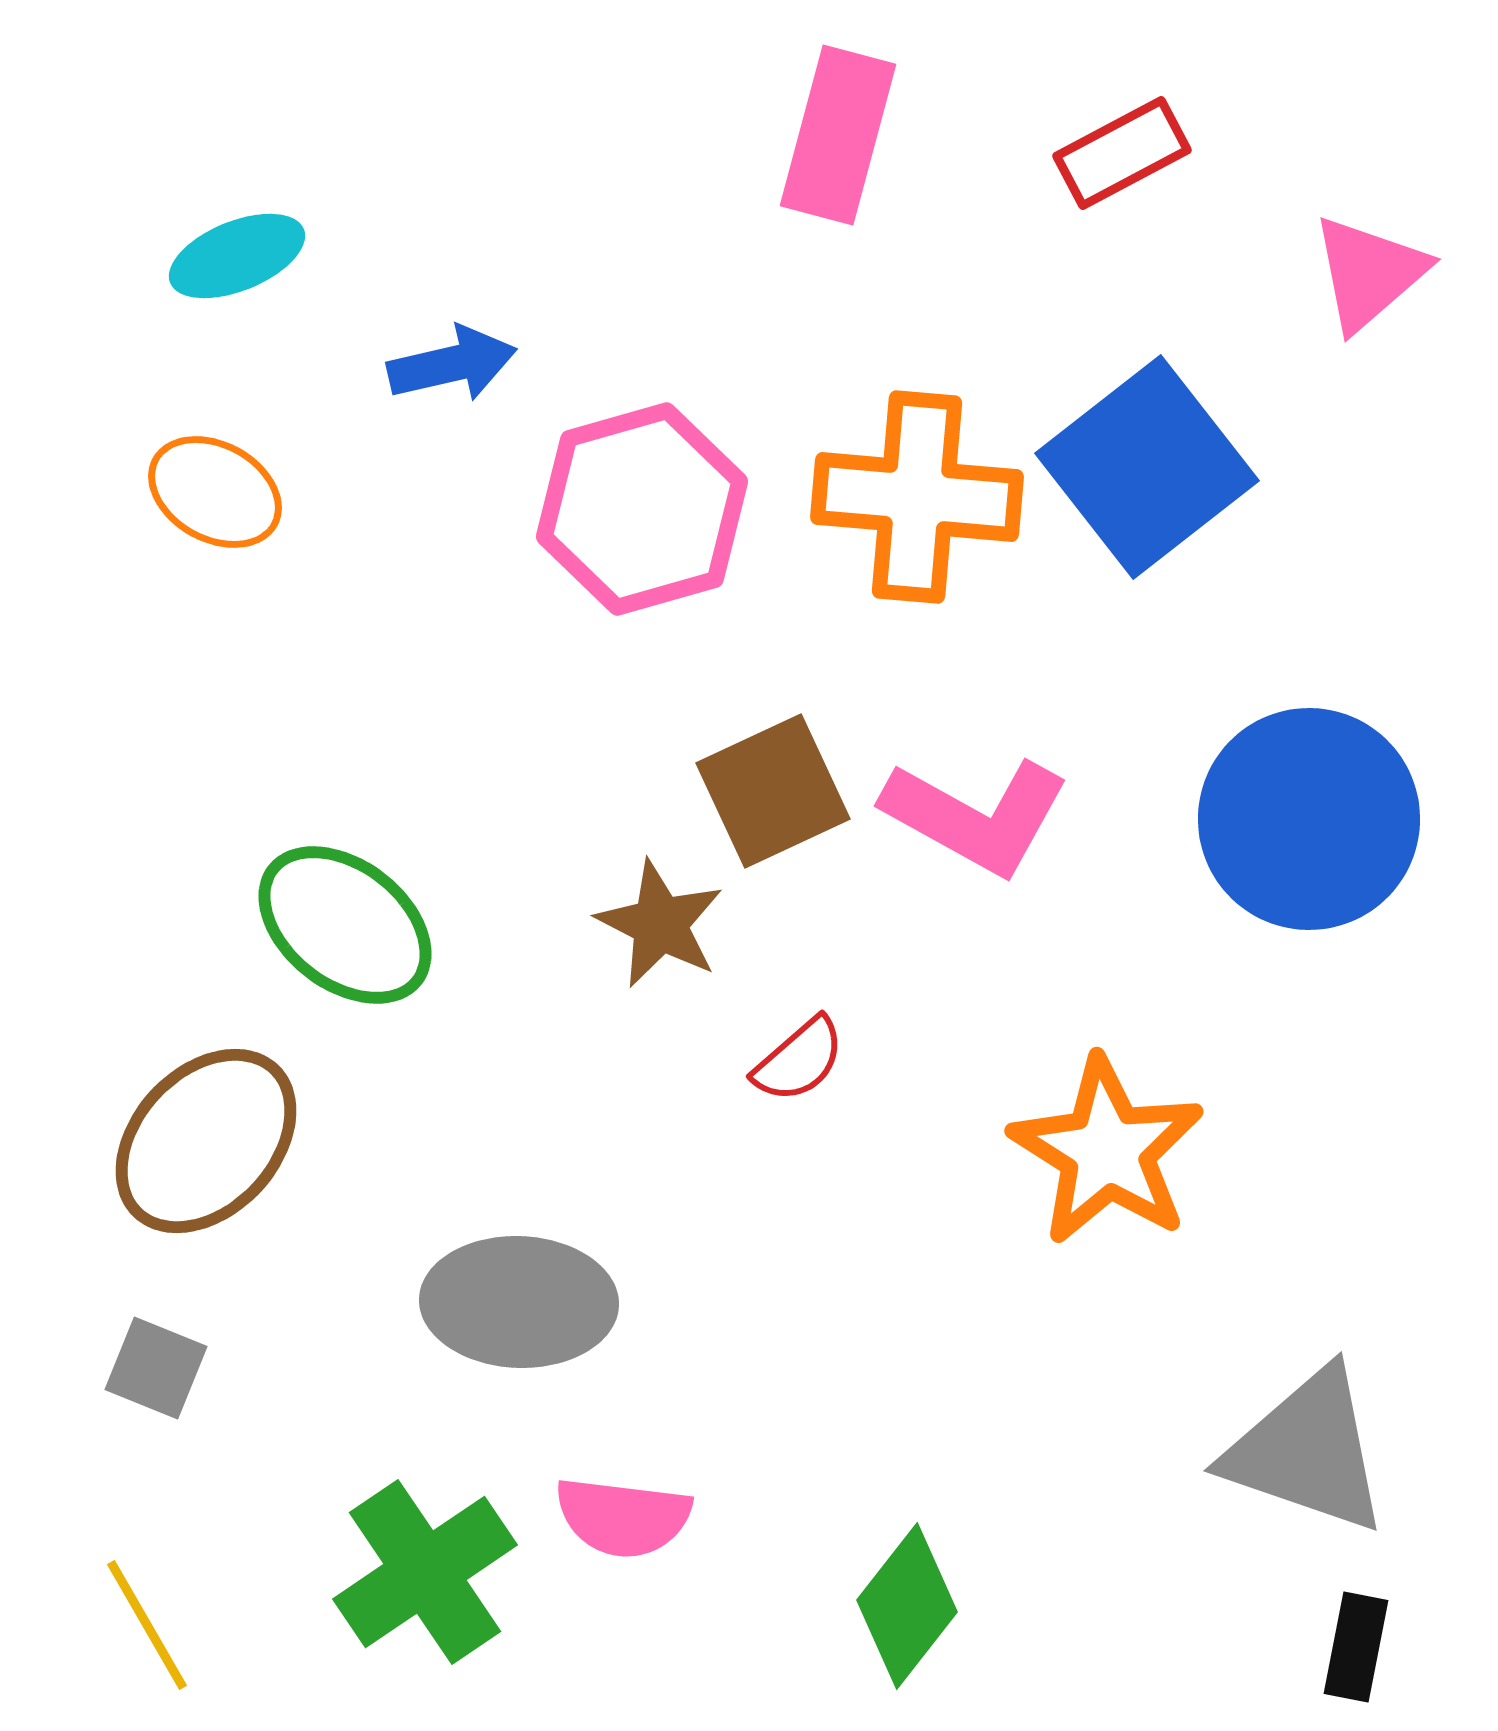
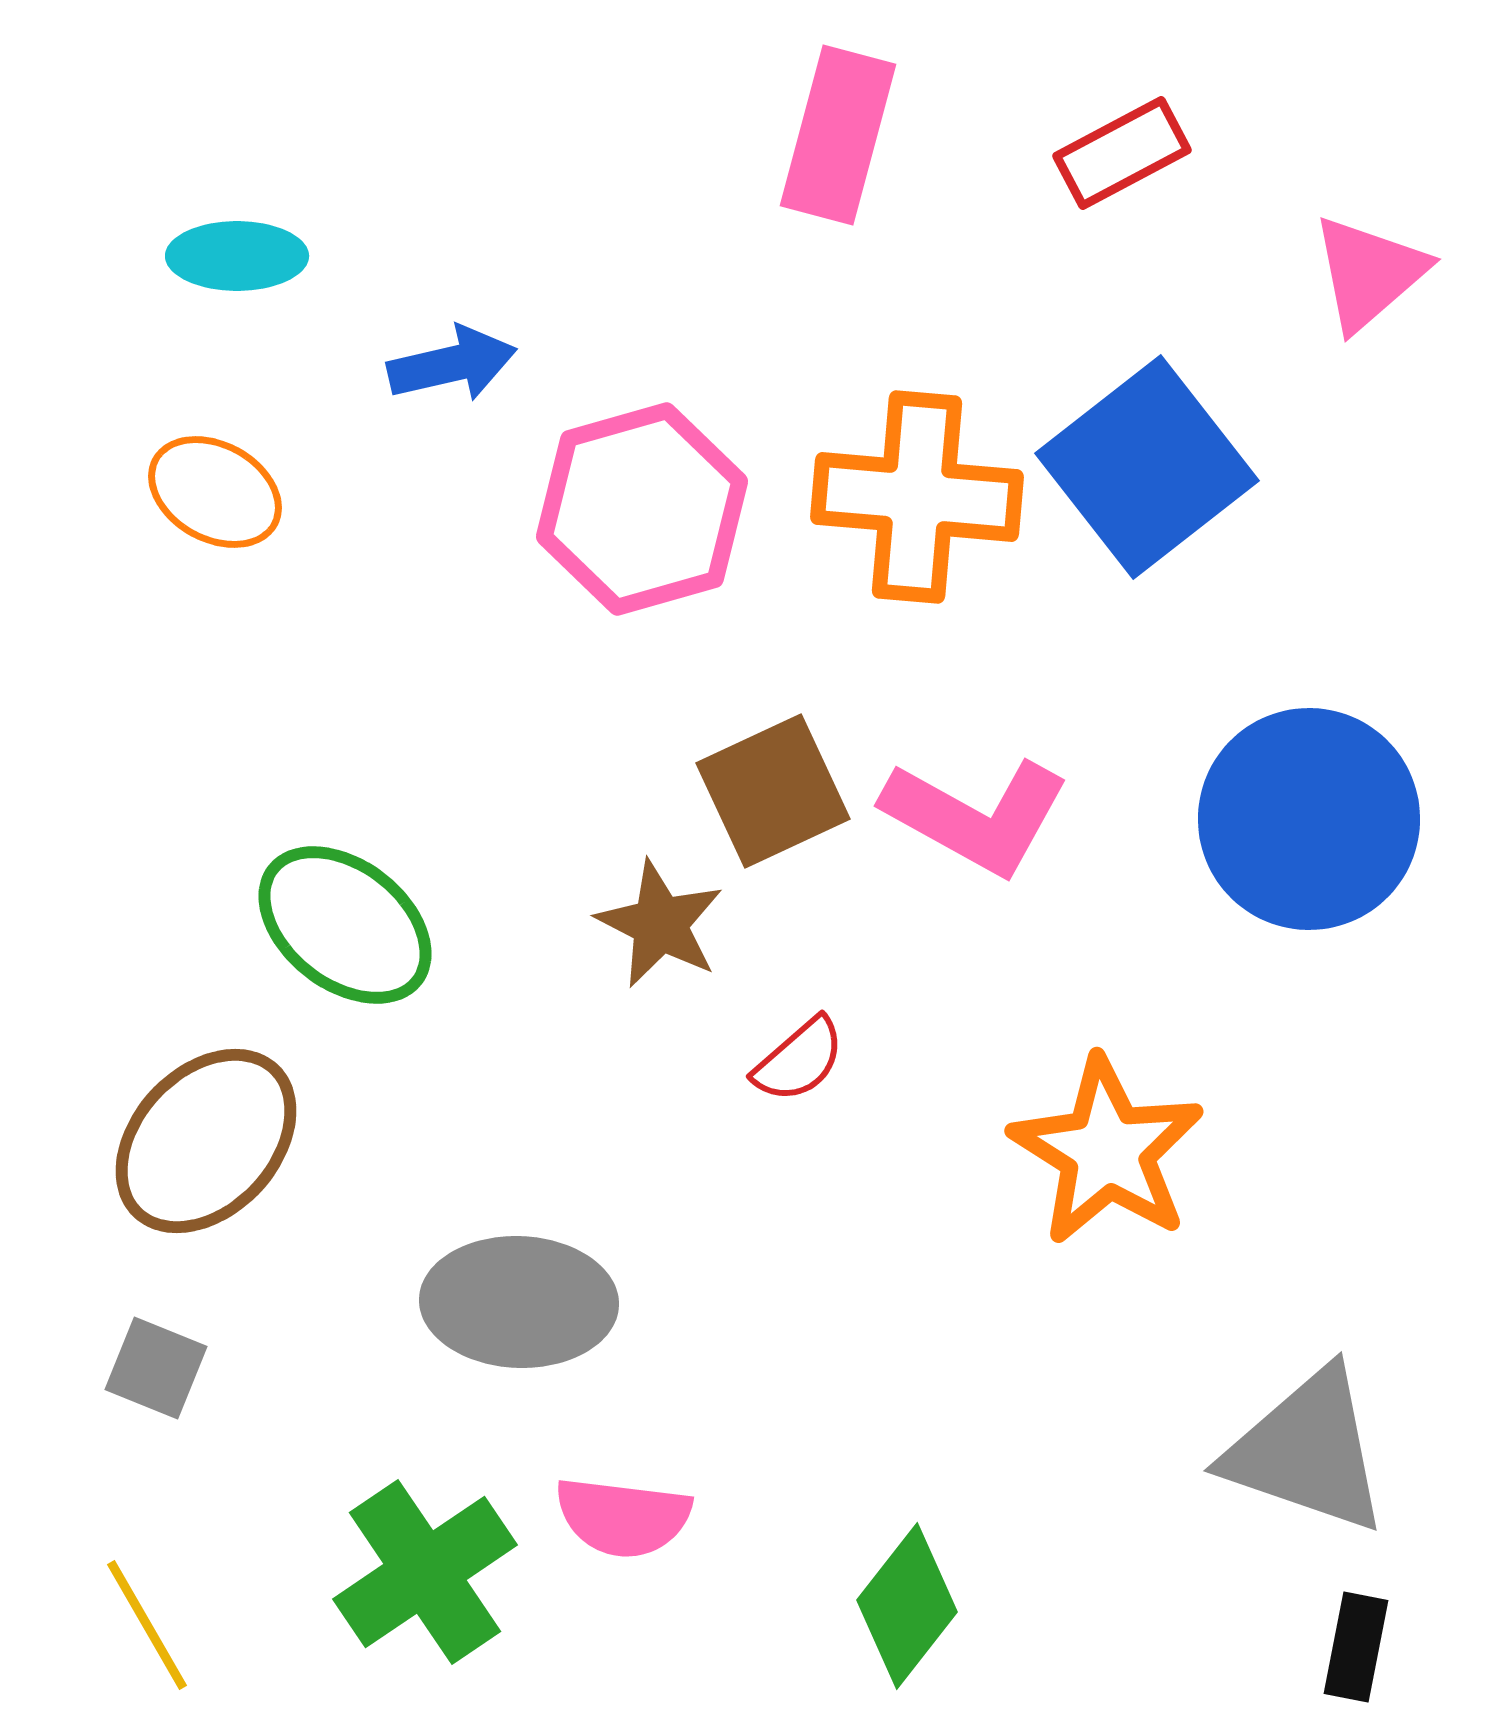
cyan ellipse: rotated 22 degrees clockwise
